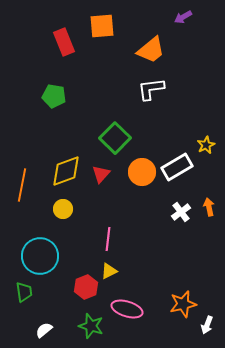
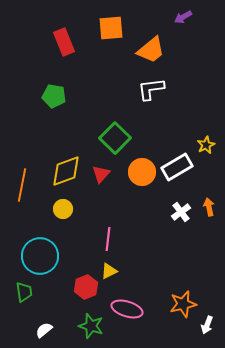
orange square: moved 9 px right, 2 px down
